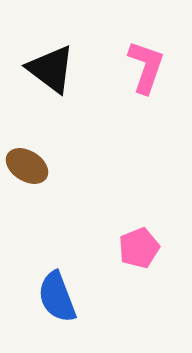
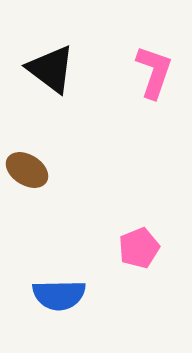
pink L-shape: moved 8 px right, 5 px down
brown ellipse: moved 4 px down
blue semicircle: moved 2 px right, 2 px up; rotated 70 degrees counterclockwise
